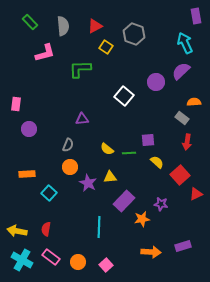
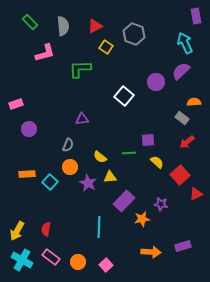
pink rectangle at (16, 104): rotated 64 degrees clockwise
red arrow at (187, 142): rotated 42 degrees clockwise
yellow semicircle at (107, 149): moved 7 px left, 8 px down
cyan square at (49, 193): moved 1 px right, 11 px up
yellow arrow at (17, 231): rotated 72 degrees counterclockwise
